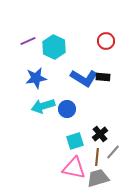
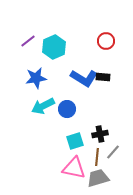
purple line: rotated 14 degrees counterclockwise
cyan hexagon: rotated 10 degrees clockwise
cyan arrow: rotated 10 degrees counterclockwise
black cross: rotated 28 degrees clockwise
